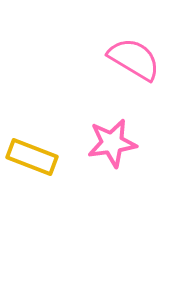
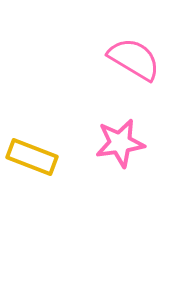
pink star: moved 8 px right
